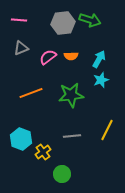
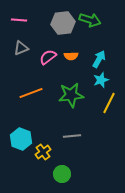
yellow line: moved 2 px right, 27 px up
